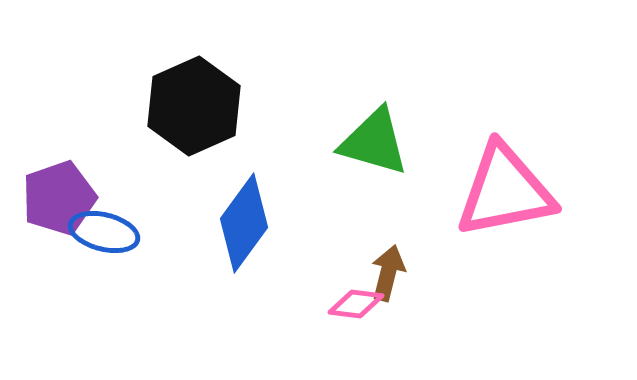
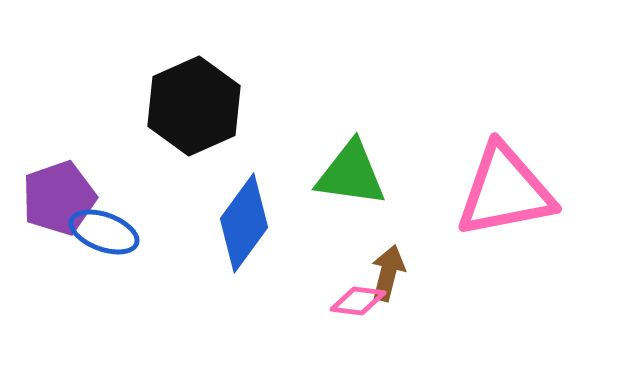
green triangle: moved 23 px left, 32 px down; rotated 8 degrees counterclockwise
blue ellipse: rotated 6 degrees clockwise
pink diamond: moved 2 px right, 3 px up
